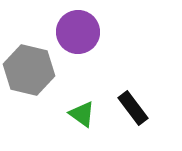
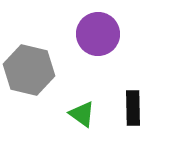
purple circle: moved 20 px right, 2 px down
black rectangle: rotated 36 degrees clockwise
